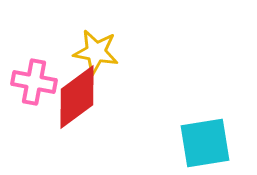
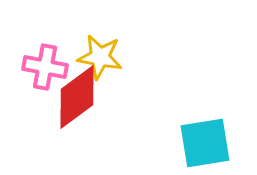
yellow star: moved 4 px right, 5 px down
pink cross: moved 11 px right, 15 px up
